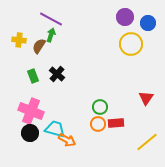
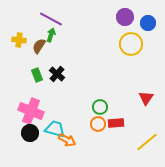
green rectangle: moved 4 px right, 1 px up
